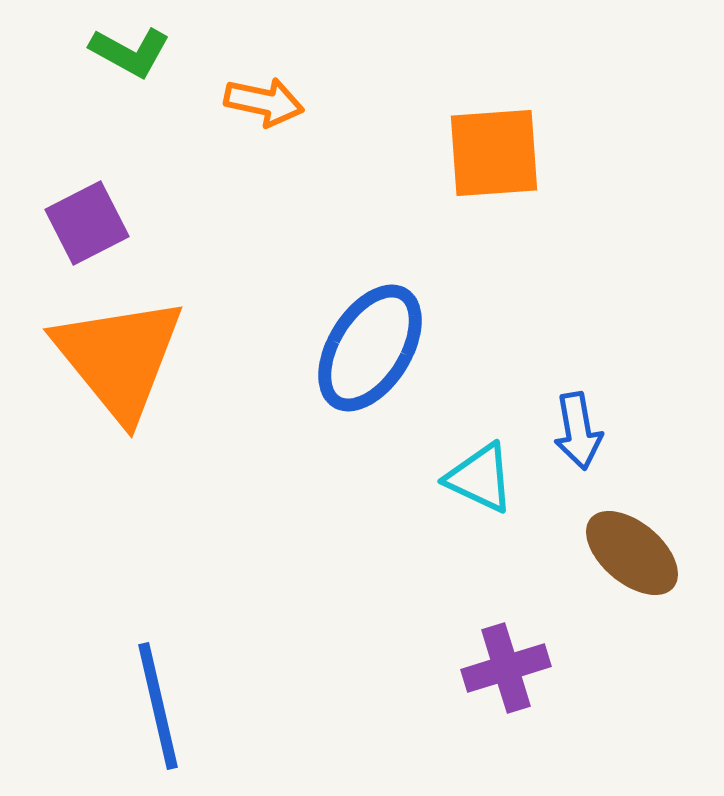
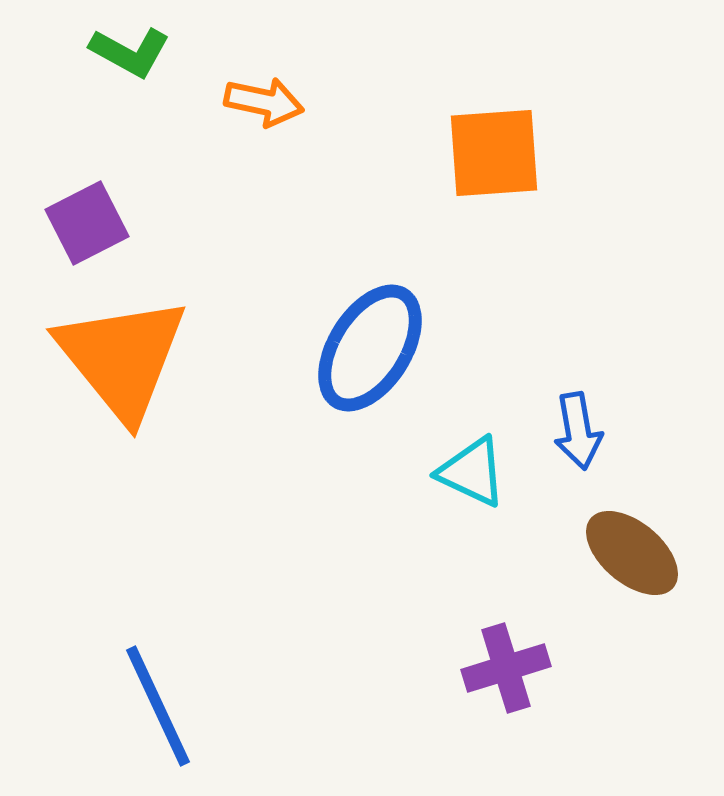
orange triangle: moved 3 px right
cyan triangle: moved 8 px left, 6 px up
blue line: rotated 12 degrees counterclockwise
